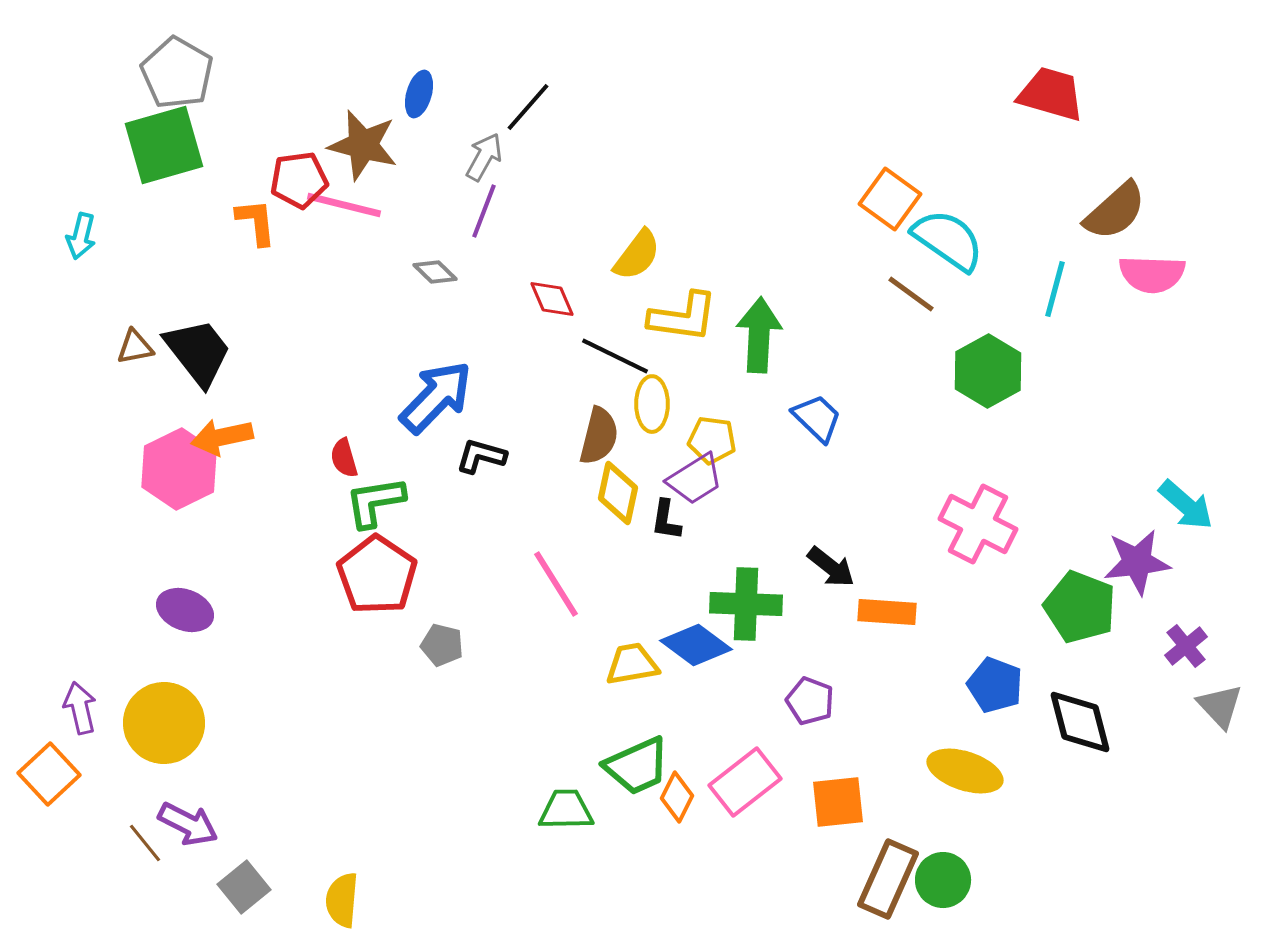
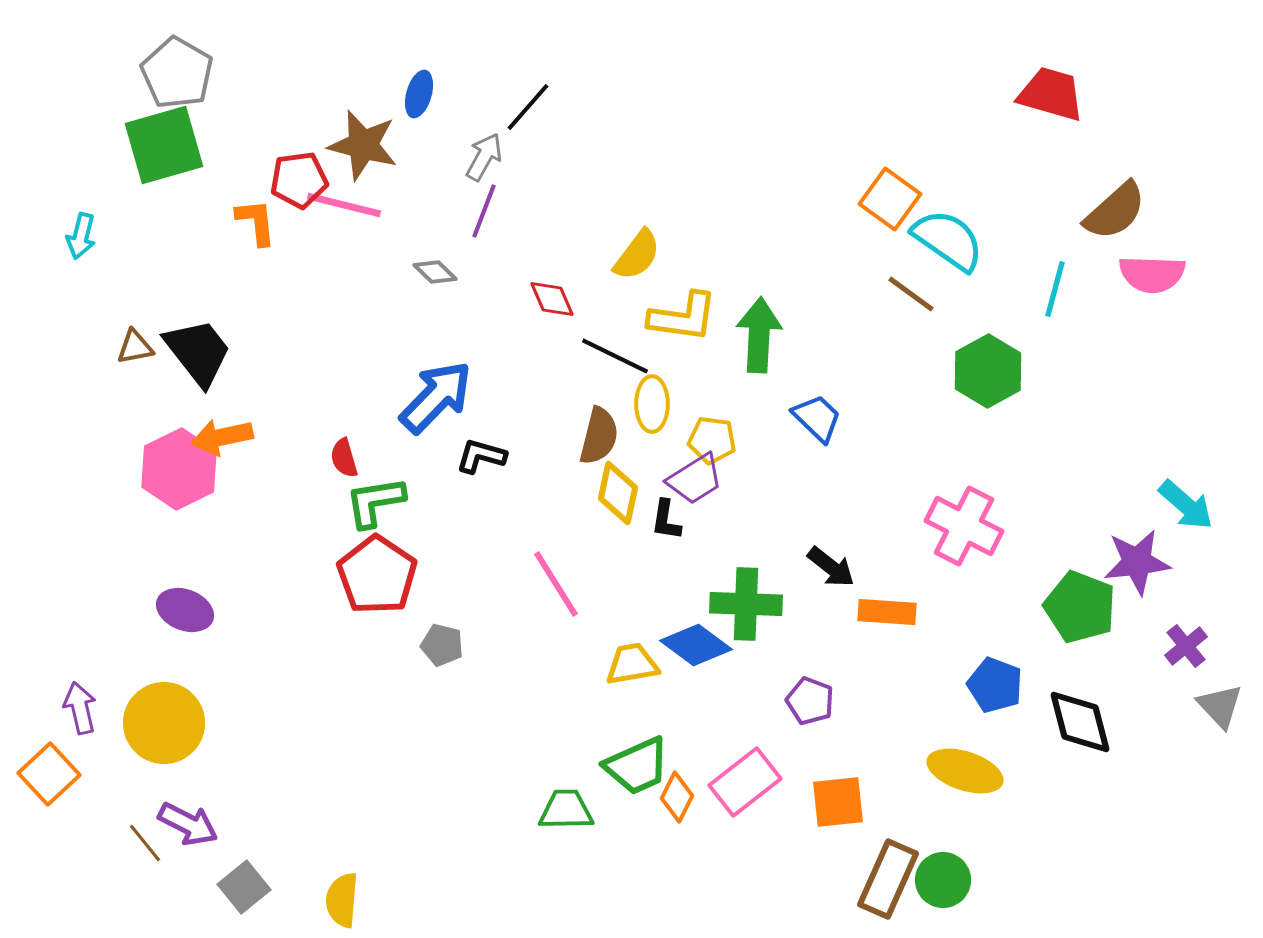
pink cross at (978, 524): moved 14 px left, 2 px down
